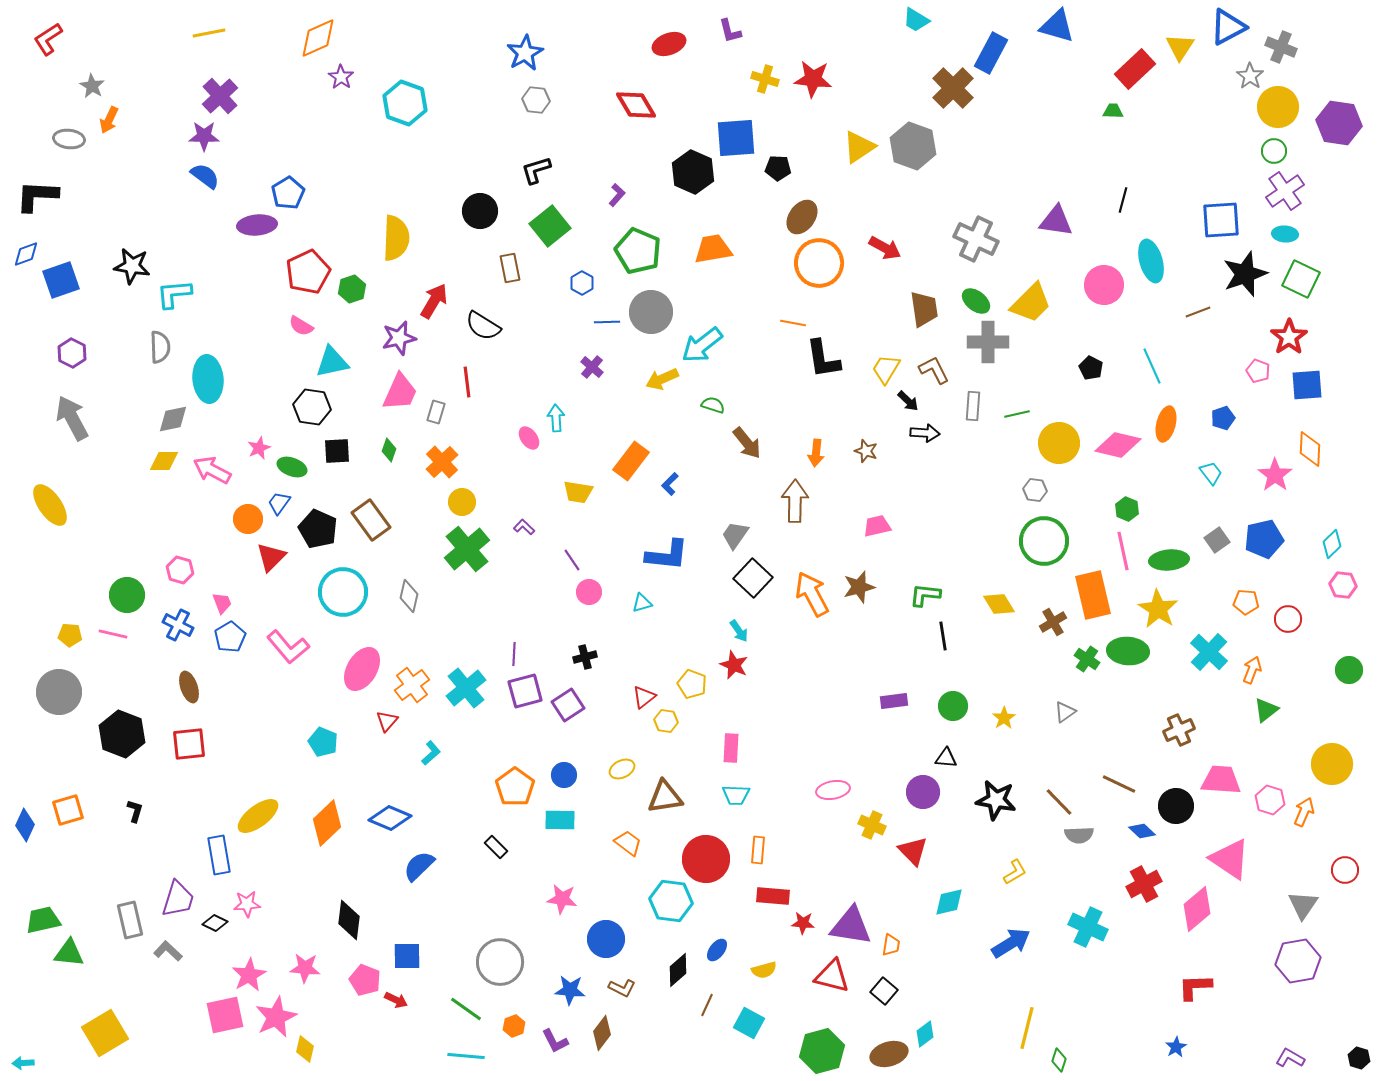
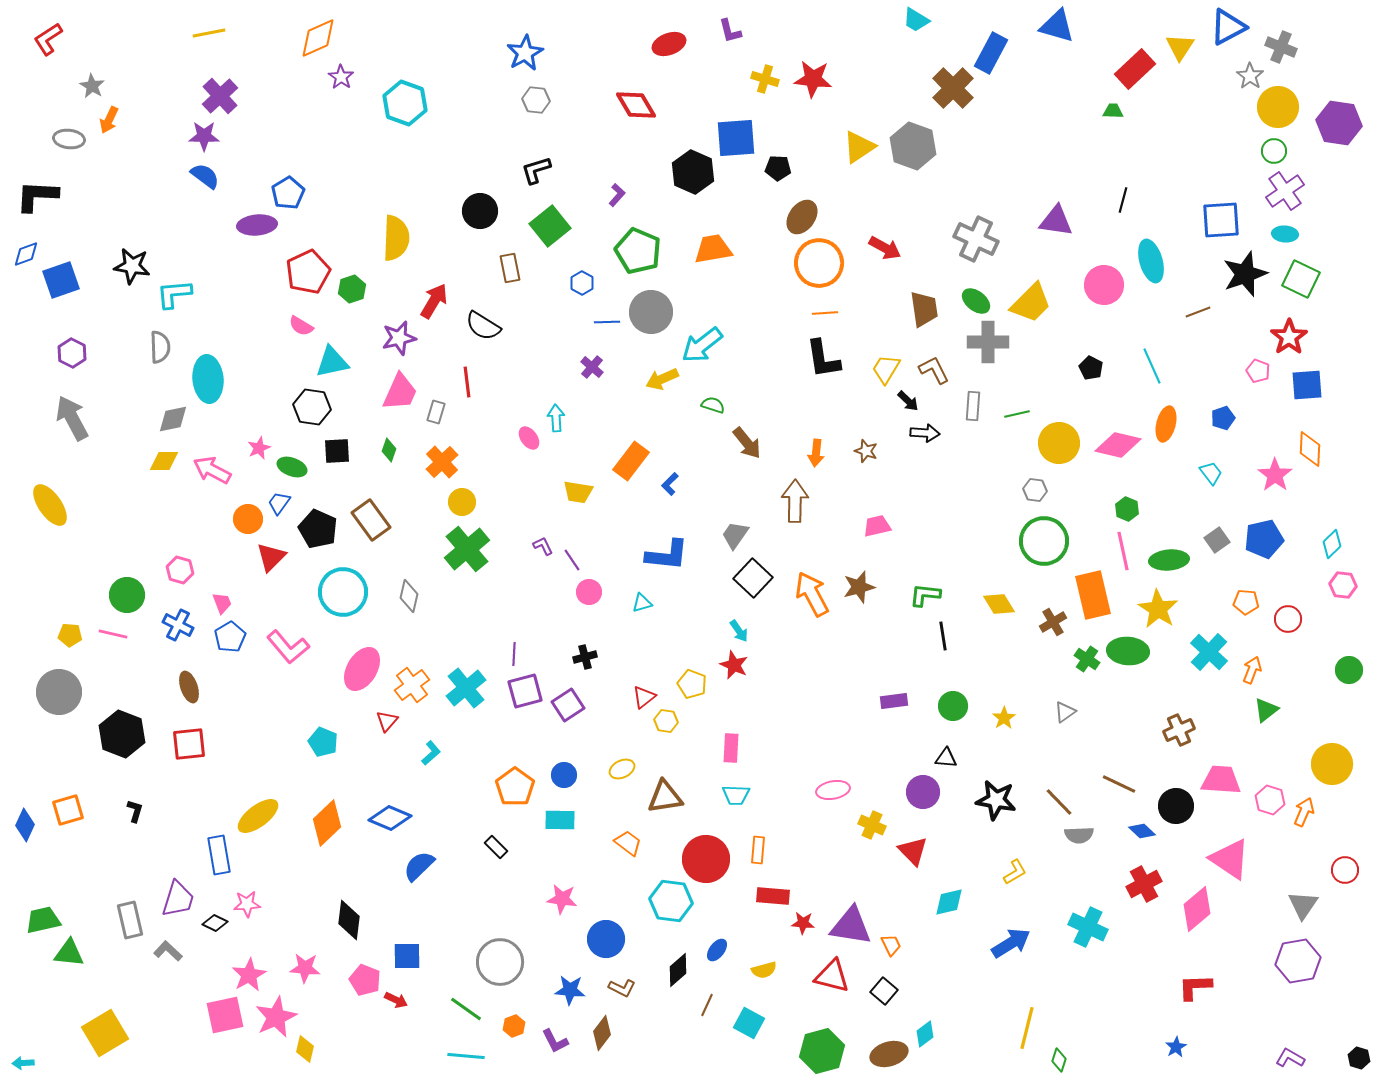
orange line at (793, 323): moved 32 px right, 10 px up; rotated 15 degrees counterclockwise
purple L-shape at (524, 527): moved 19 px right, 19 px down; rotated 20 degrees clockwise
orange trapezoid at (891, 945): rotated 35 degrees counterclockwise
